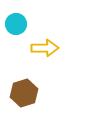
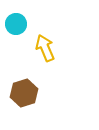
yellow arrow: rotated 112 degrees counterclockwise
